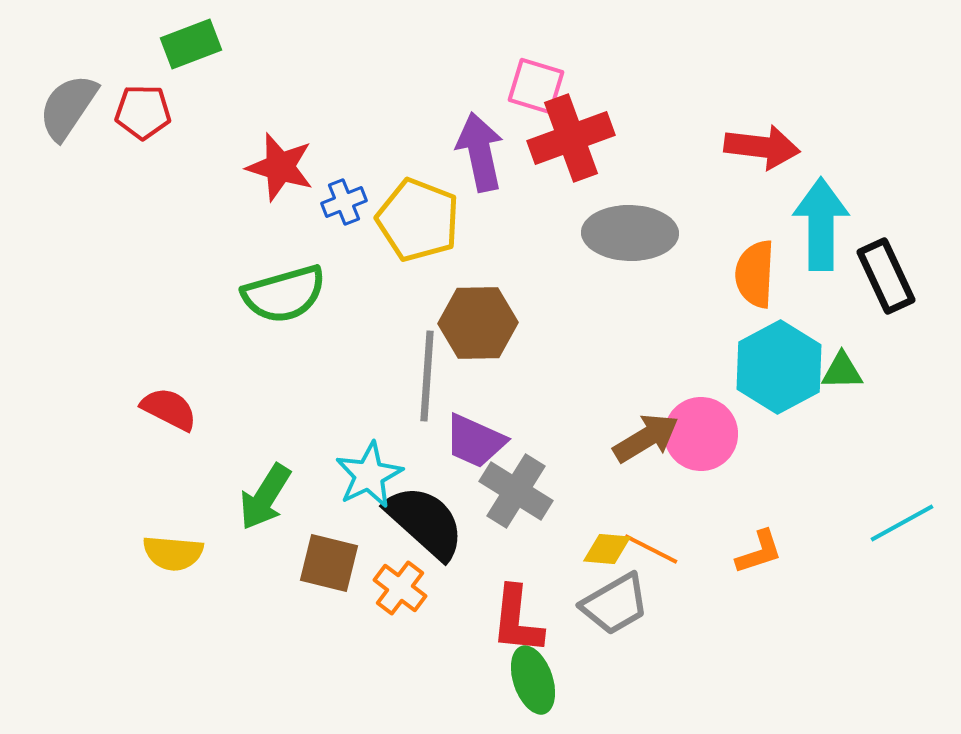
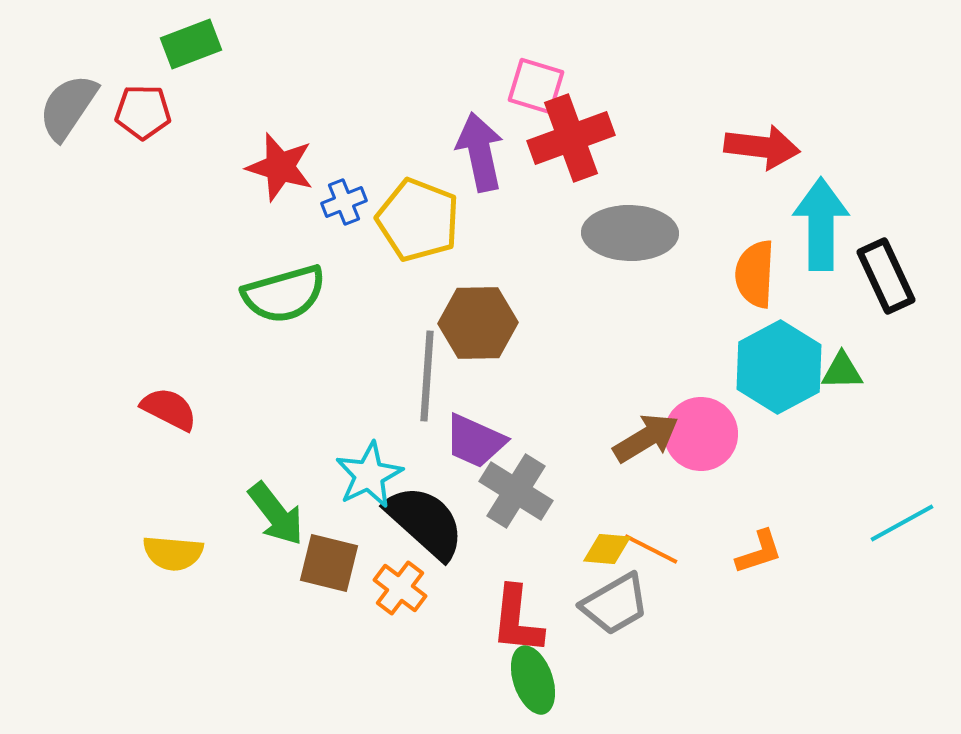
green arrow: moved 11 px right, 17 px down; rotated 70 degrees counterclockwise
